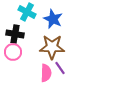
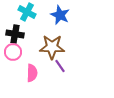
blue star: moved 7 px right, 4 px up
purple line: moved 2 px up
pink semicircle: moved 14 px left
